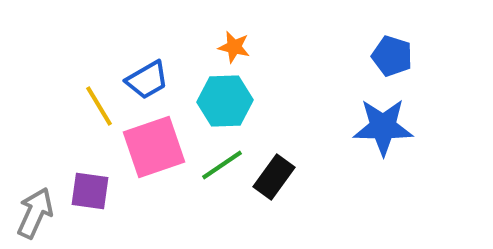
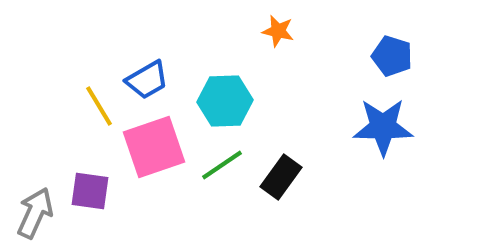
orange star: moved 44 px right, 16 px up
black rectangle: moved 7 px right
